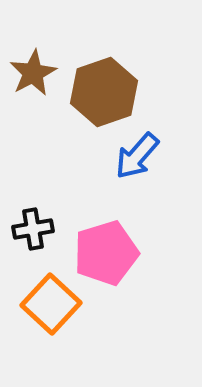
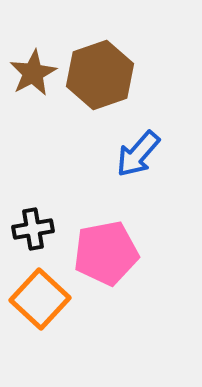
brown hexagon: moved 4 px left, 17 px up
blue arrow: moved 1 px right, 2 px up
pink pentagon: rotated 6 degrees clockwise
orange square: moved 11 px left, 5 px up
